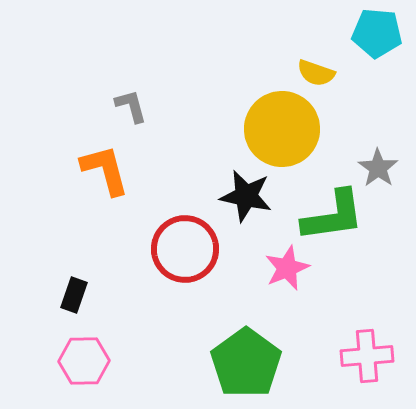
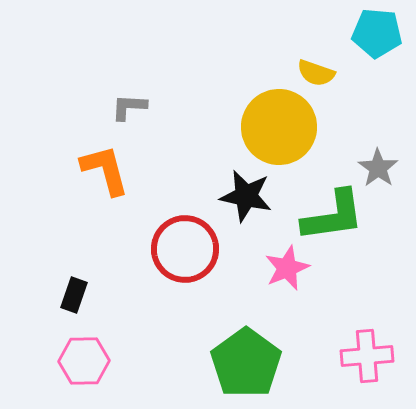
gray L-shape: moved 2 px left, 1 px down; rotated 72 degrees counterclockwise
yellow circle: moved 3 px left, 2 px up
